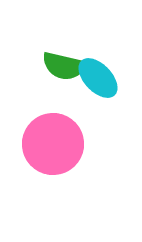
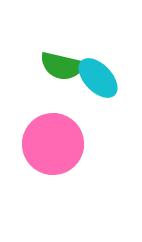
green semicircle: moved 2 px left
